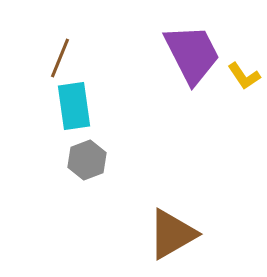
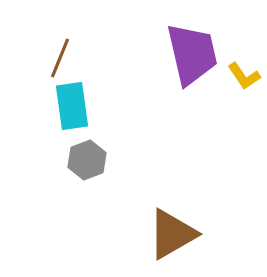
purple trapezoid: rotated 14 degrees clockwise
cyan rectangle: moved 2 px left
